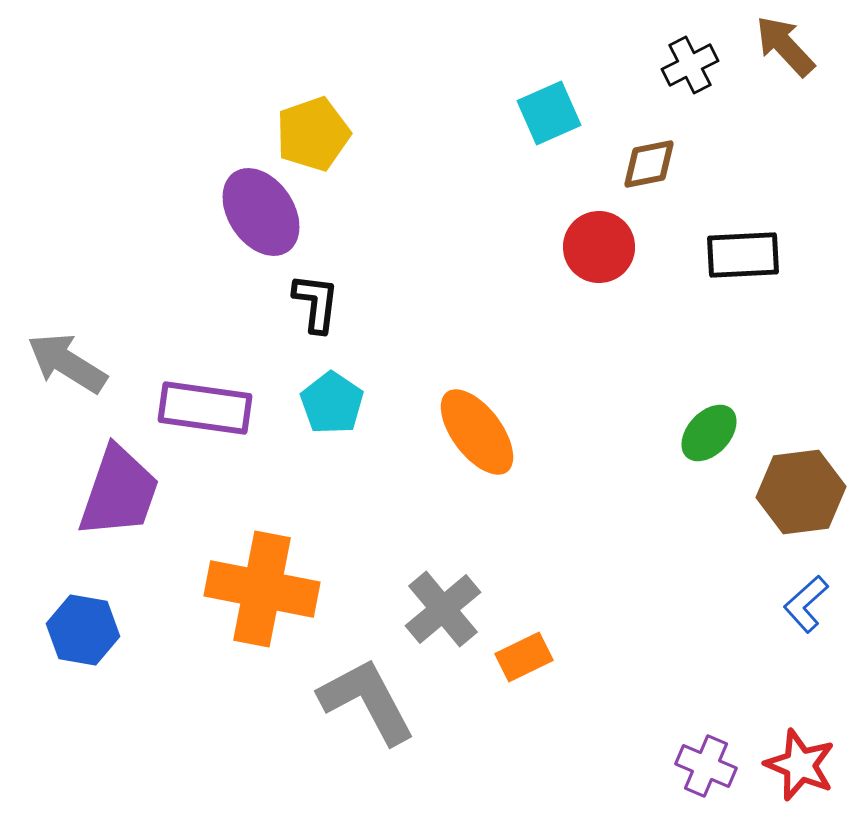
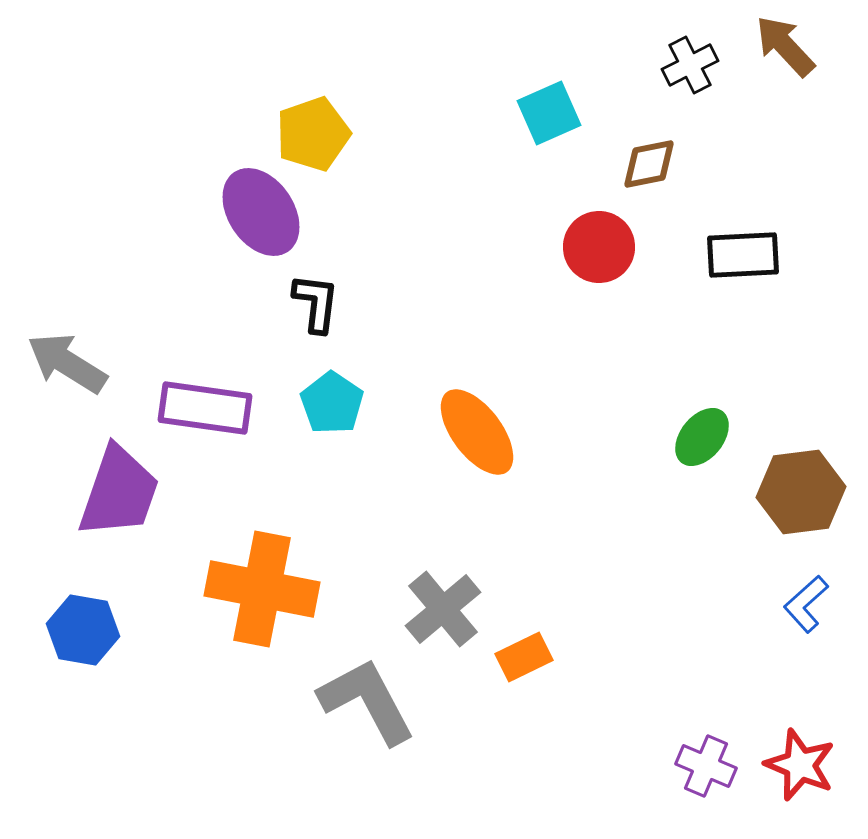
green ellipse: moved 7 px left, 4 px down; rotated 4 degrees counterclockwise
